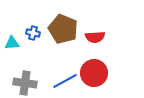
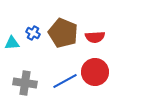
brown pentagon: moved 4 px down
blue cross: rotated 16 degrees clockwise
red circle: moved 1 px right, 1 px up
